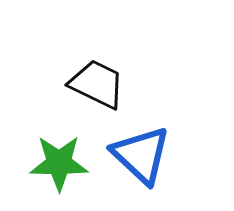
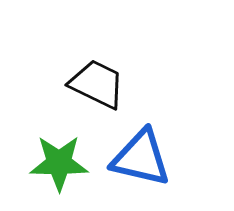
blue triangle: moved 3 px down; rotated 30 degrees counterclockwise
